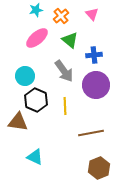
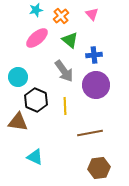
cyan circle: moved 7 px left, 1 px down
brown line: moved 1 px left
brown hexagon: rotated 15 degrees clockwise
